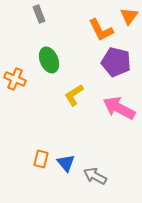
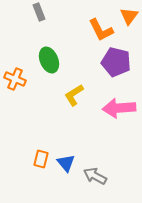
gray rectangle: moved 2 px up
pink arrow: rotated 32 degrees counterclockwise
